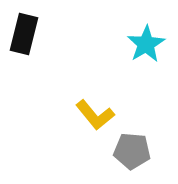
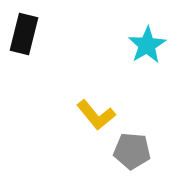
cyan star: moved 1 px right, 1 px down
yellow L-shape: moved 1 px right
